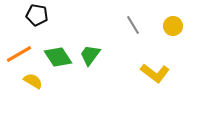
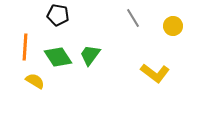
black pentagon: moved 21 px right
gray line: moved 7 px up
orange line: moved 6 px right, 7 px up; rotated 56 degrees counterclockwise
yellow semicircle: moved 2 px right
